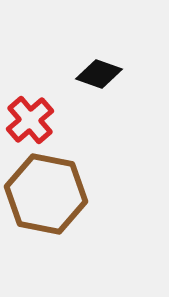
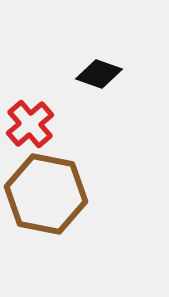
red cross: moved 4 px down
